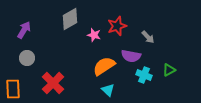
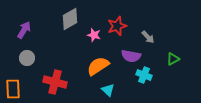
orange semicircle: moved 6 px left
green triangle: moved 4 px right, 11 px up
red cross: moved 2 px right, 1 px up; rotated 30 degrees counterclockwise
